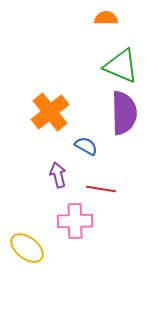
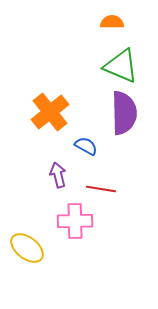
orange semicircle: moved 6 px right, 4 px down
